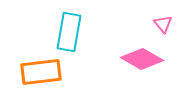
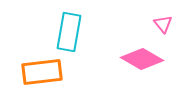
orange rectangle: moved 1 px right
